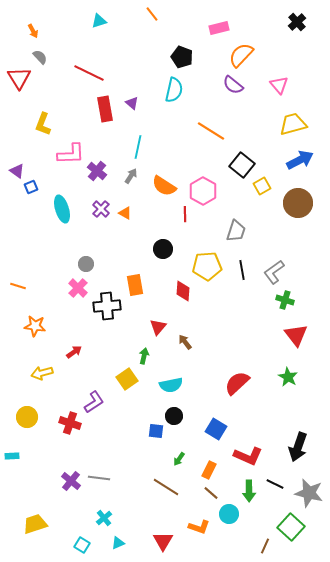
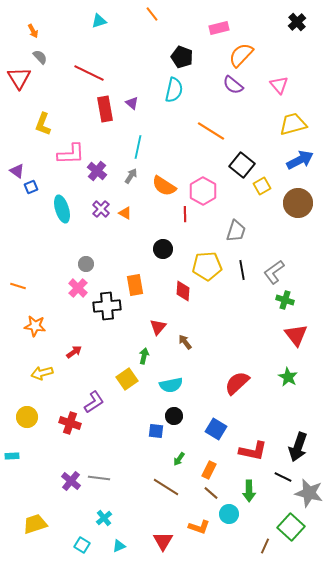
red L-shape at (248, 456): moved 5 px right, 5 px up; rotated 12 degrees counterclockwise
black line at (275, 484): moved 8 px right, 7 px up
cyan triangle at (118, 543): moved 1 px right, 3 px down
